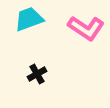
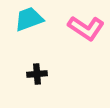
black cross: rotated 24 degrees clockwise
